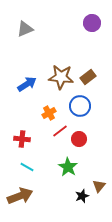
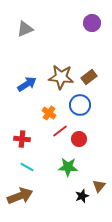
brown rectangle: moved 1 px right
blue circle: moved 1 px up
orange cross: rotated 24 degrees counterclockwise
green star: rotated 30 degrees counterclockwise
